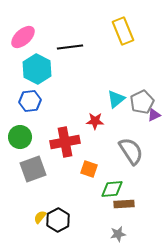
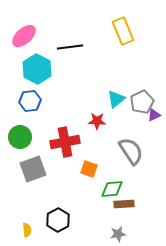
pink ellipse: moved 1 px right, 1 px up
red star: moved 2 px right
yellow semicircle: moved 13 px left, 13 px down; rotated 136 degrees clockwise
